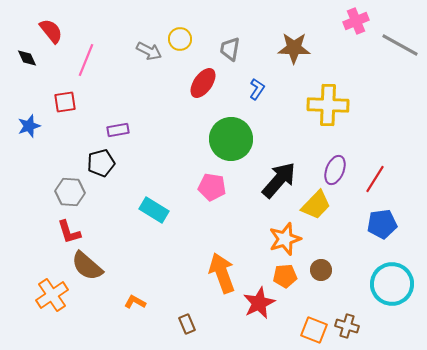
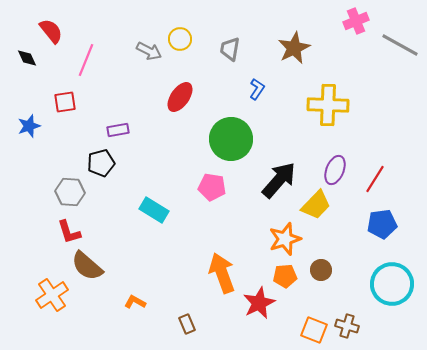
brown star: rotated 28 degrees counterclockwise
red ellipse: moved 23 px left, 14 px down
